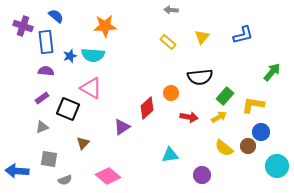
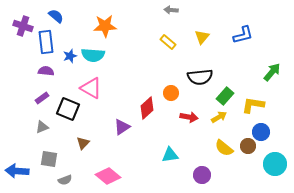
cyan circle: moved 2 px left, 2 px up
